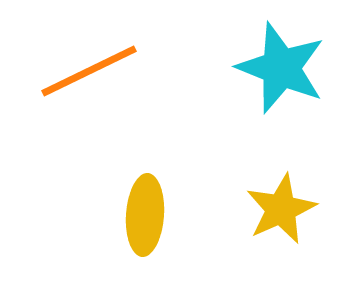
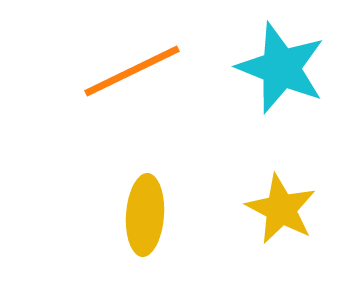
orange line: moved 43 px right
yellow star: rotated 20 degrees counterclockwise
